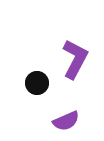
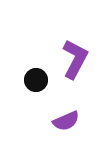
black circle: moved 1 px left, 3 px up
